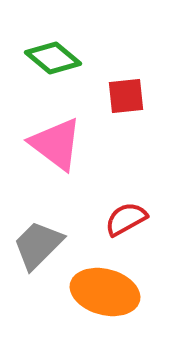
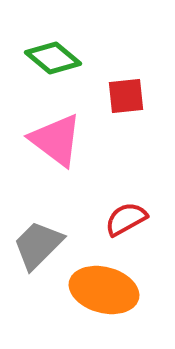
pink triangle: moved 4 px up
orange ellipse: moved 1 px left, 2 px up
